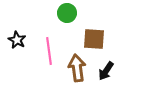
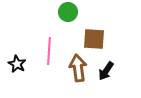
green circle: moved 1 px right, 1 px up
black star: moved 24 px down
pink line: rotated 12 degrees clockwise
brown arrow: moved 1 px right
